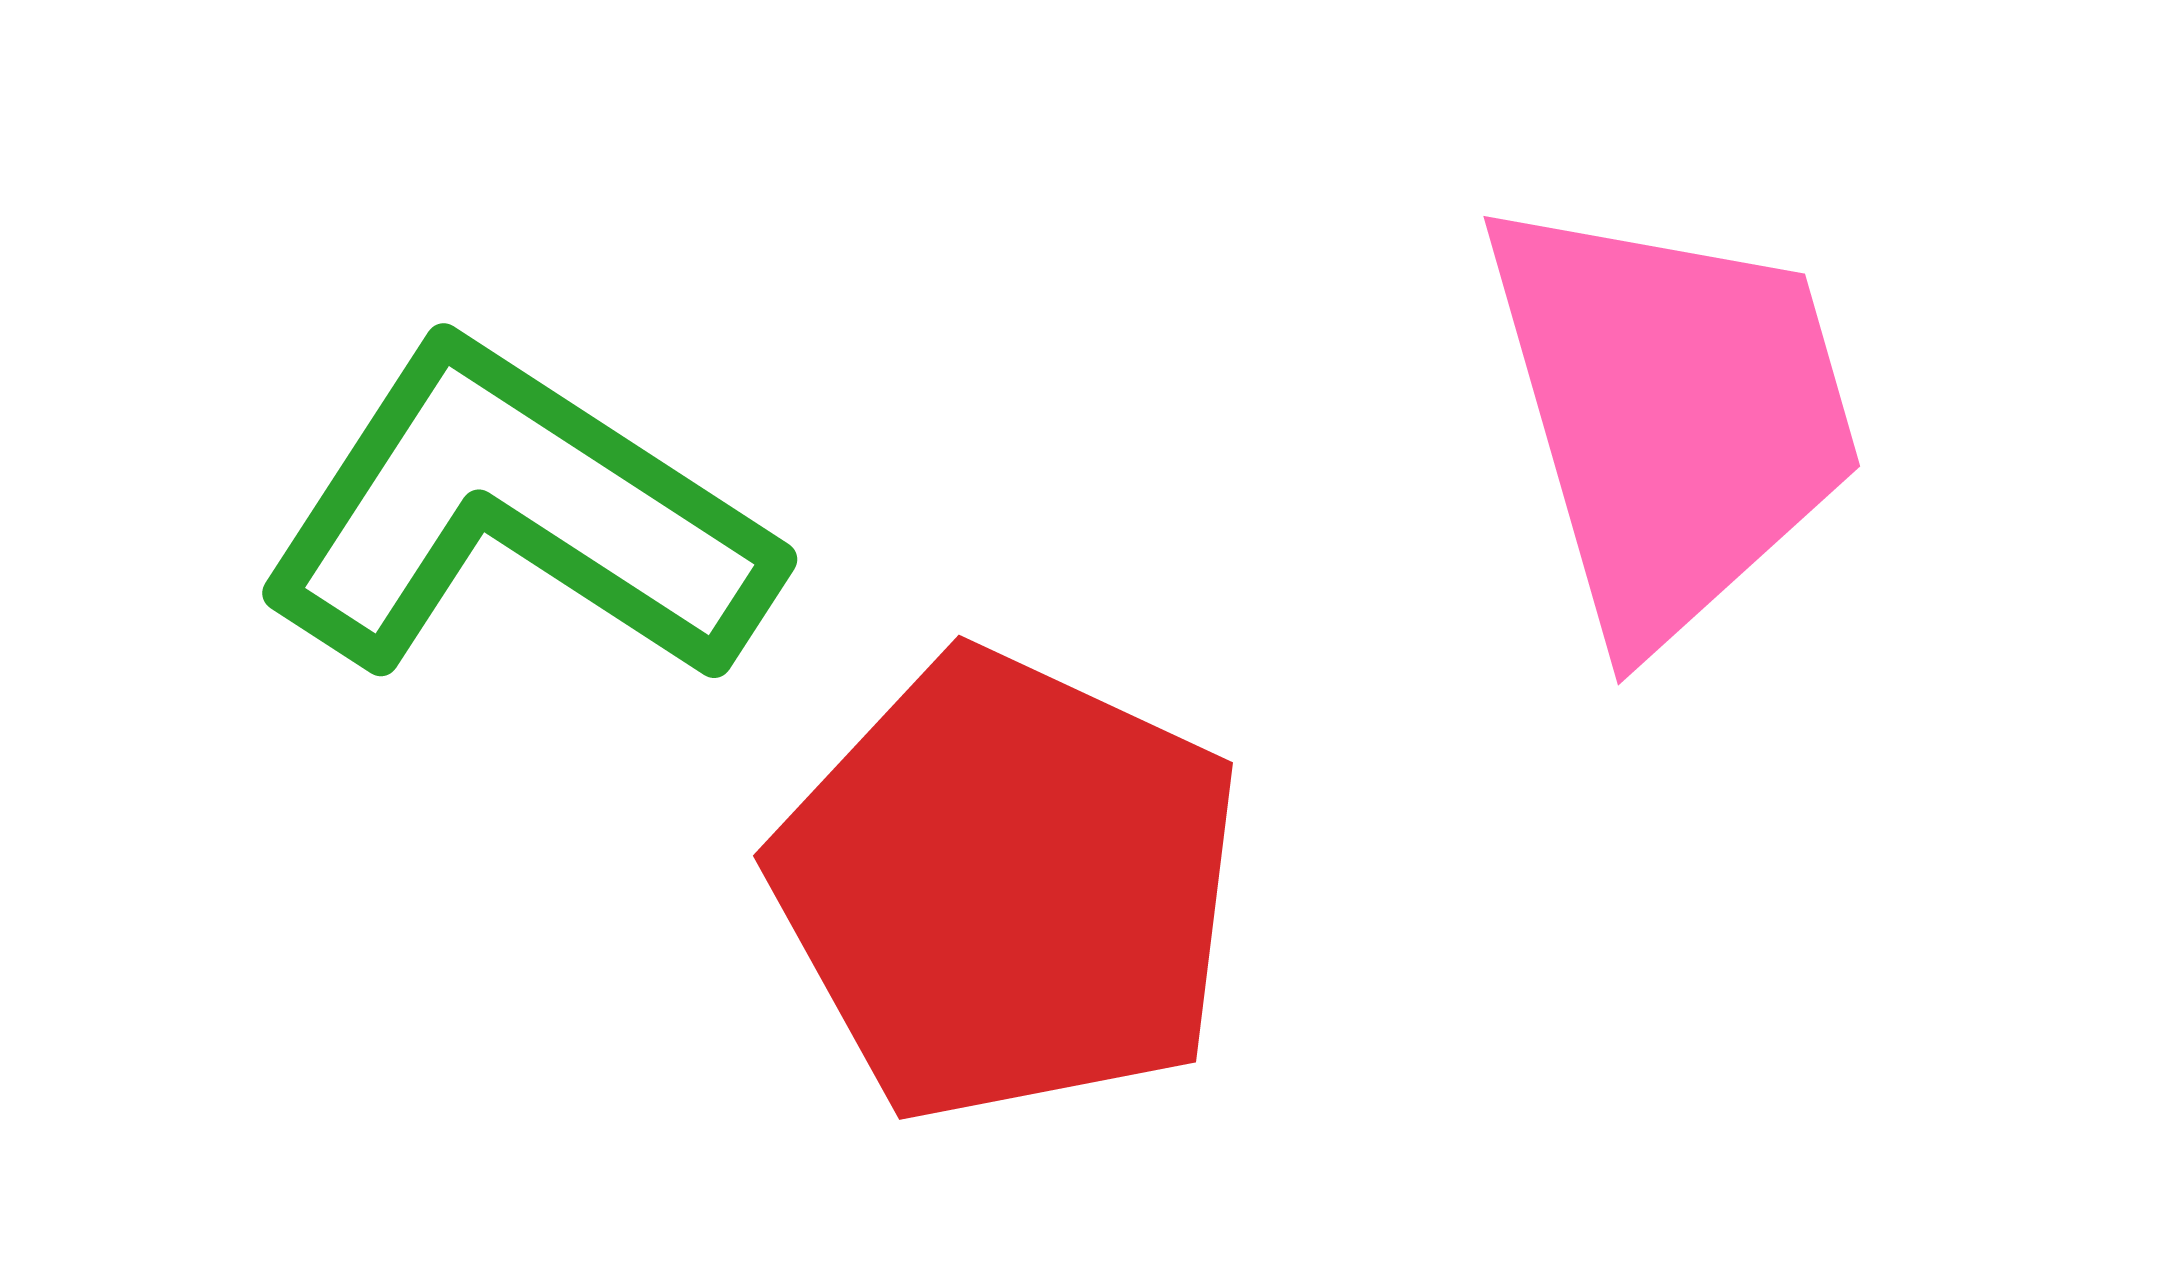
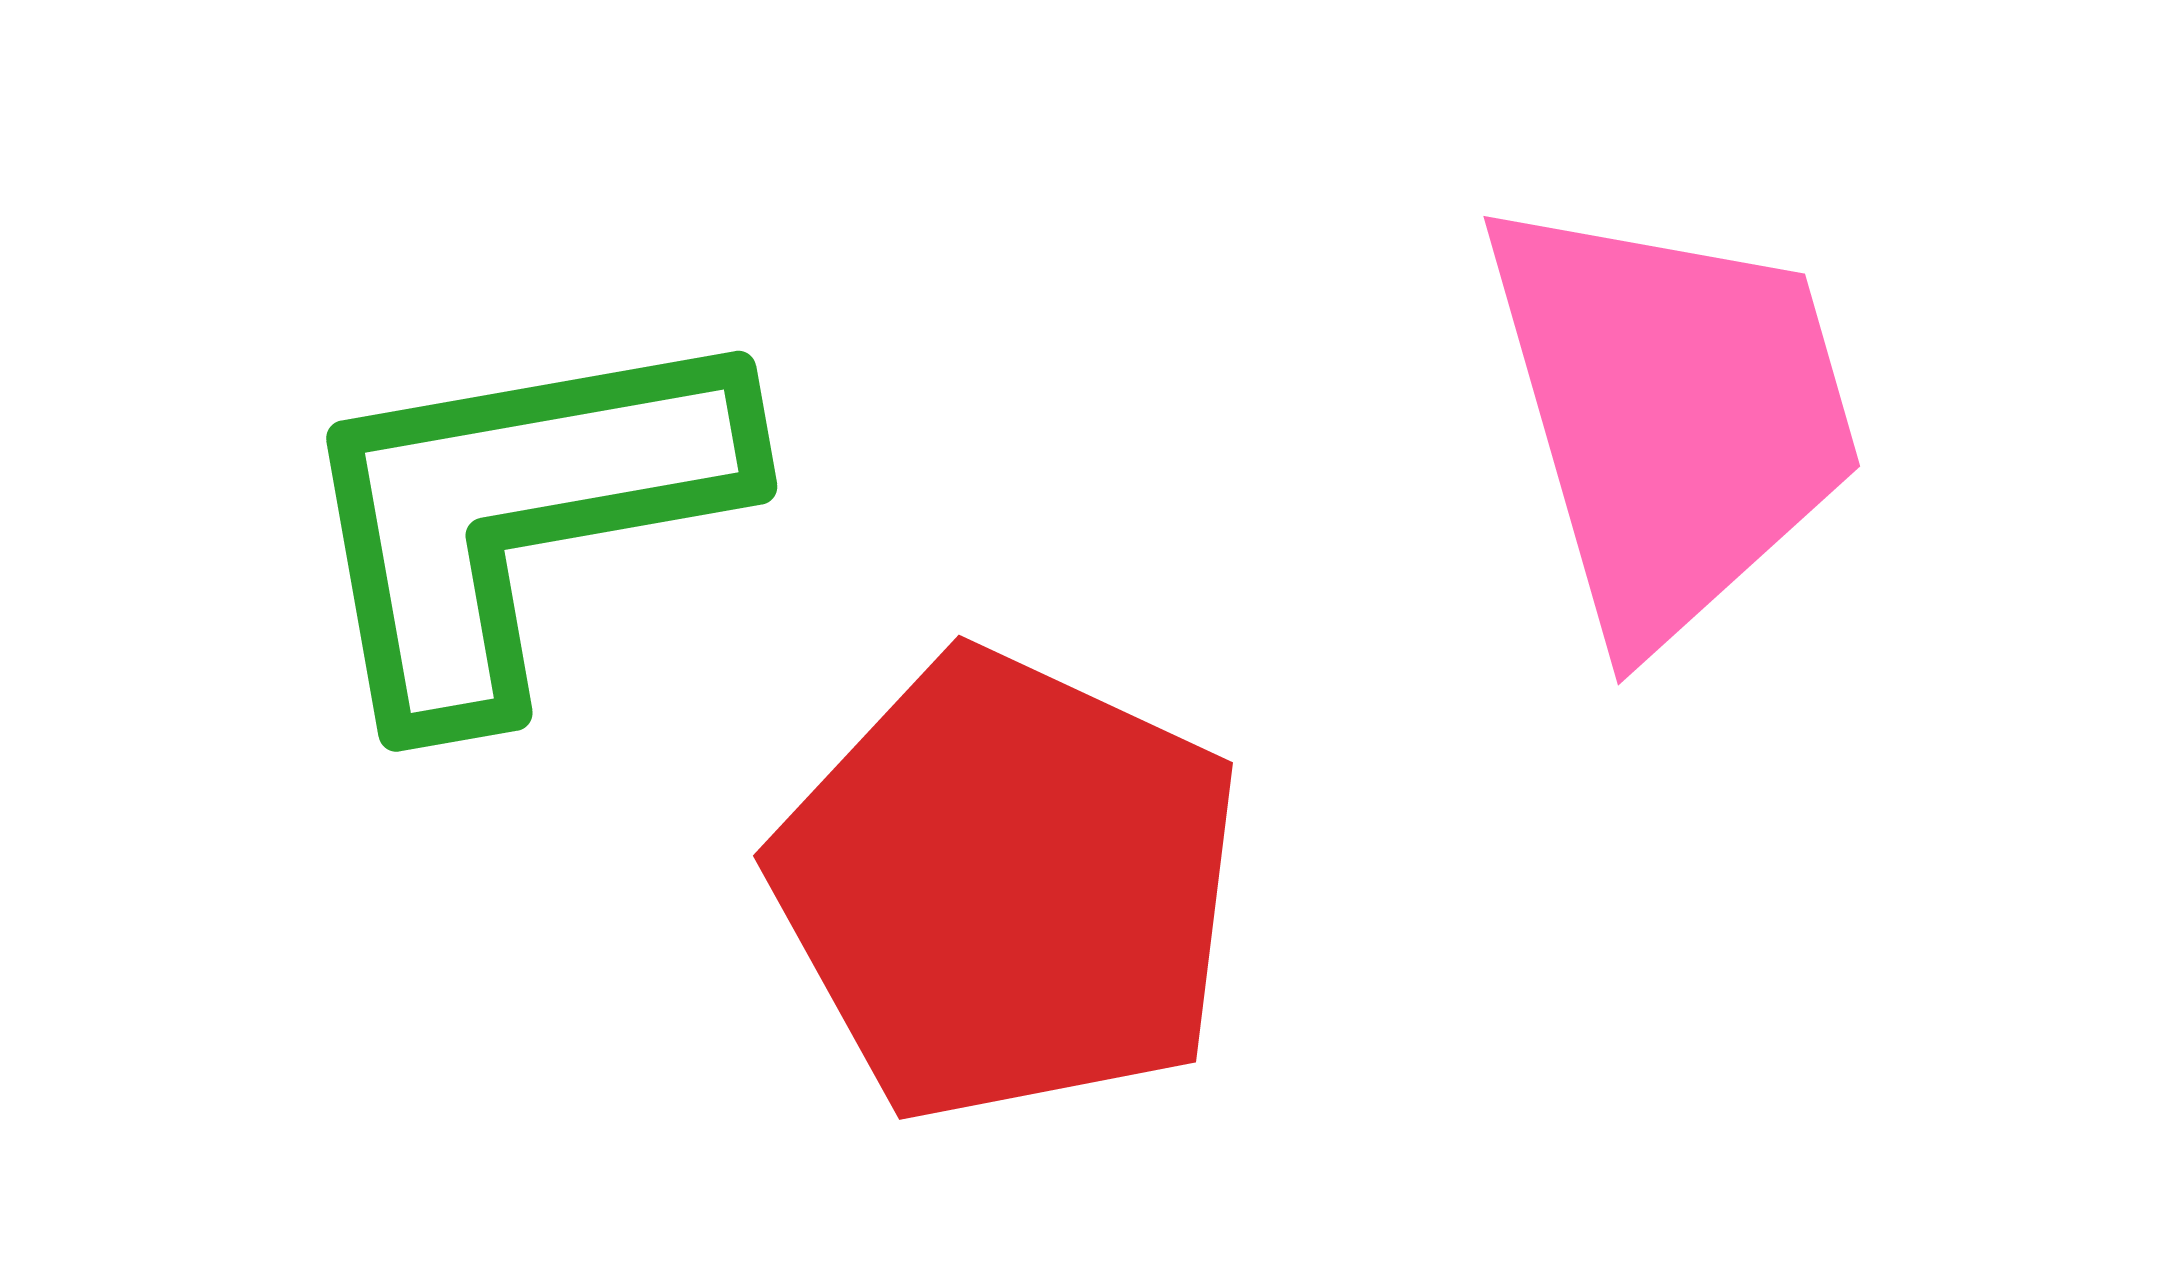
green L-shape: rotated 43 degrees counterclockwise
